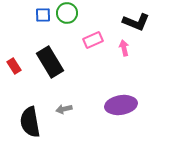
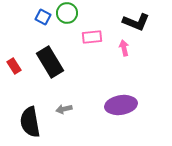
blue square: moved 2 px down; rotated 28 degrees clockwise
pink rectangle: moved 1 px left, 3 px up; rotated 18 degrees clockwise
